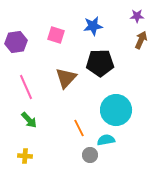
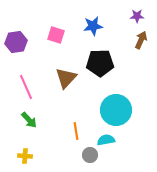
orange line: moved 3 px left, 3 px down; rotated 18 degrees clockwise
